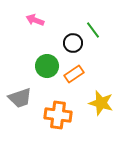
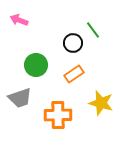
pink arrow: moved 16 px left
green circle: moved 11 px left, 1 px up
orange cross: rotated 8 degrees counterclockwise
